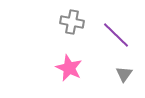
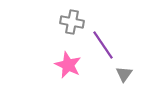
purple line: moved 13 px left, 10 px down; rotated 12 degrees clockwise
pink star: moved 1 px left, 3 px up
